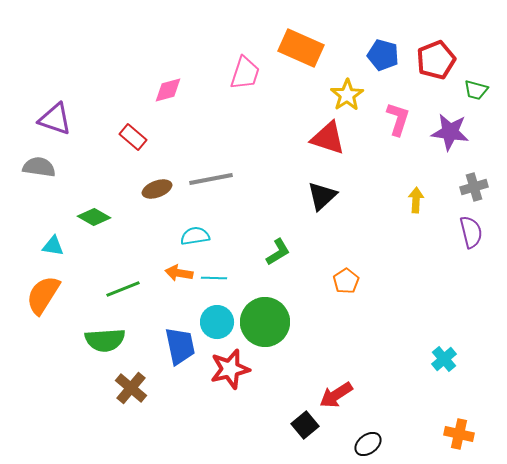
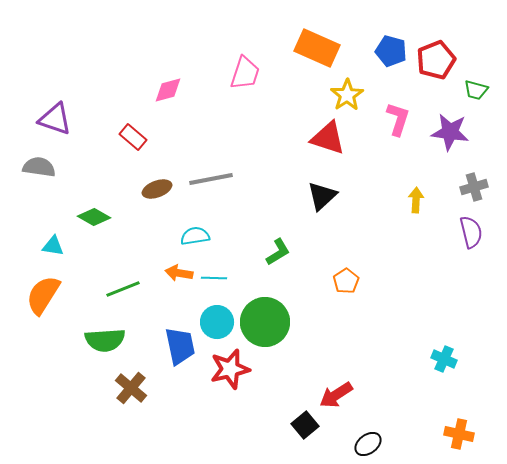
orange rectangle: moved 16 px right
blue pentagon: moved 8 px right, 4 px up
cyan cross: rotated 25 degrees counterclockwise
